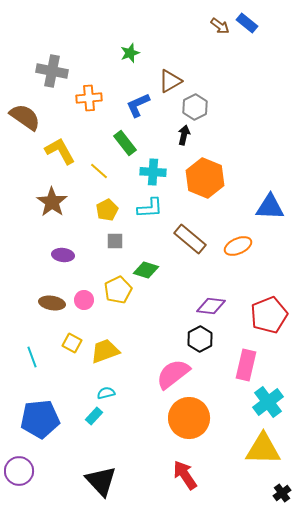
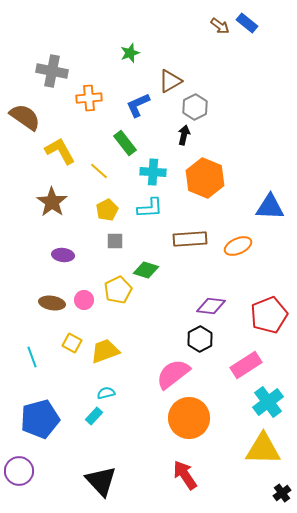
brown rectangle at (190, 239): rotated 44 degrees counterclockwise
pink rectangle at (246, 365): rotated 44 degrees clockwise
blue pentagon at (40, 419): rotated 9 degrees counterclockwise
